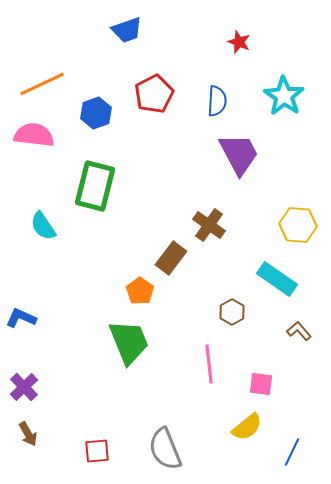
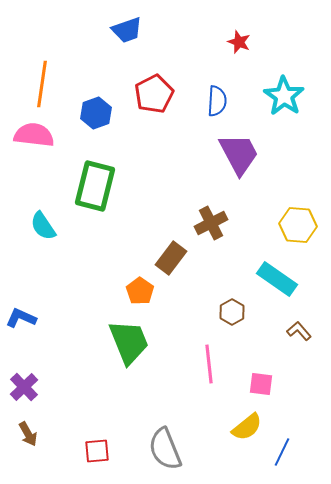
orange line: rotated 57 degrees counterclockwise
brown cross: moved 2 px right, 2 px up; rotated 28 degrees clockwise
blue line: moved 10 px left
